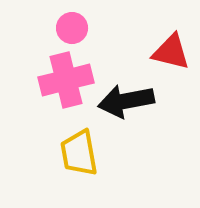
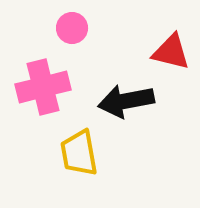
pink cross: moved 23 px left, 7 px down
